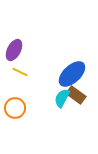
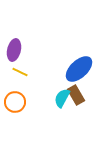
purple ellipse: rotated 15 degrees counterclockwise
blue ellipse: moved 7 px right, 5 px up
brown rectangle: rotated 24 degrees clockwise
orange circle: moved 6 px up
